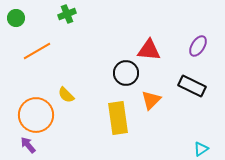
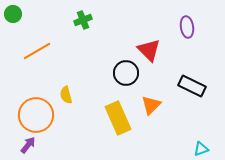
green cross: moved 16 px right, 6 px down
green circle: moved 3 px left, 4 px up
purple ellipse: moved 11 px left, 19 px up; rotated 40 degrees counterclockwise
red triangle: rotated 40 degrees clockwise
yellow semicircle: rotated 30 degrees clockwise
orange triangle: moved 5 px down
yellow rectangle: rotated 16 degrees counterclockwise
purple arrow: rotated 78 degrees clockwise
cyan triangle: rotated 14 degrees clockwise
